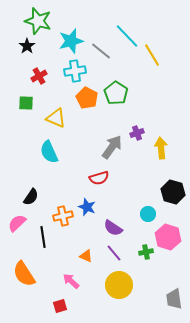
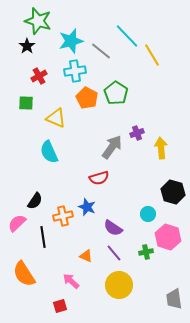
black semicircle: moved 4 px right, 4 px down
